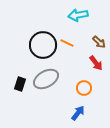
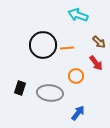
cyan arrow: rotated 30 degrees clockwise
orange line: moved 5 px down; rotated 32 degrees counterclockwise
gray ellipse: moved 4 px right, 14 px down; rotated 35 degrees clockwise
black rectangle: moved 4 px down
orange circle: moved 8 px left, 12 px up
